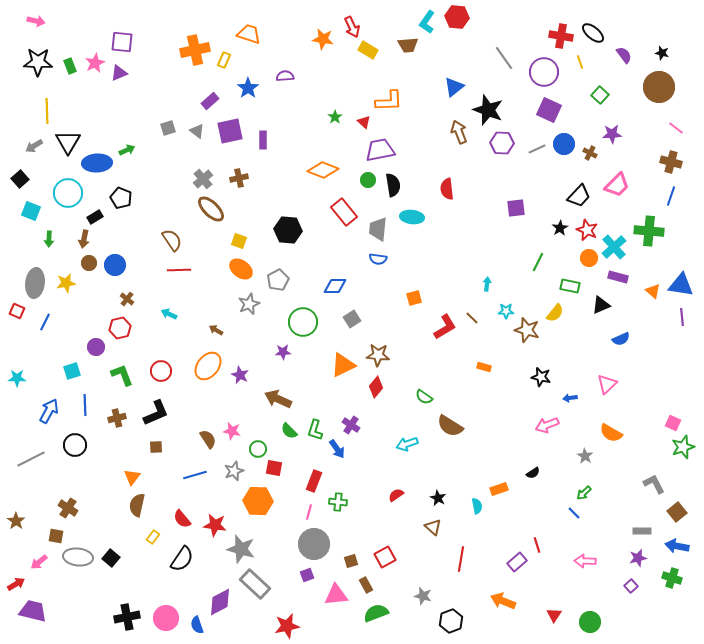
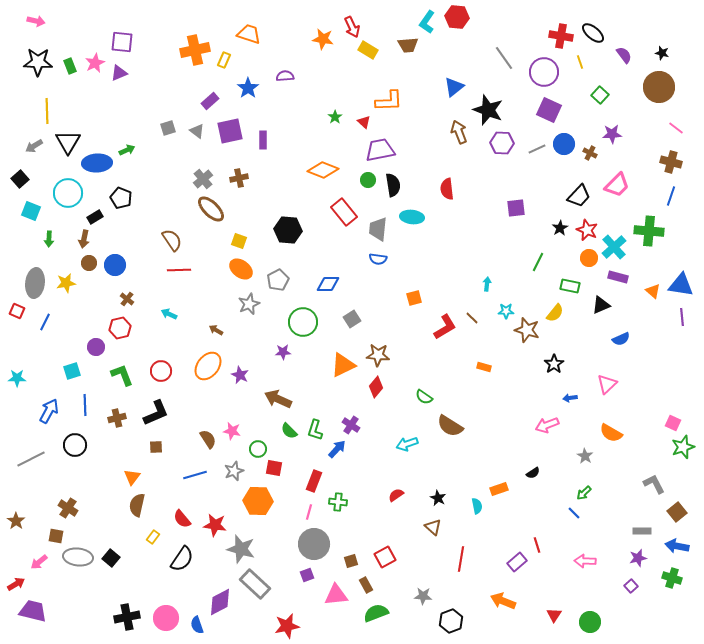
blue diamond at (335, 286): moved 7 px left, 2 px up
black star at (541, 377): moved 13 px right, 13 px up; rotated 24 degrees clockwise
blue arrow at (337, 449): rotated 102 degrees counterclockwise
gray star at (423, 596): rotated 12 degrees counterclockwise
